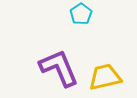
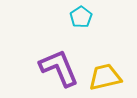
cyan pentagon: moved 3 px down
